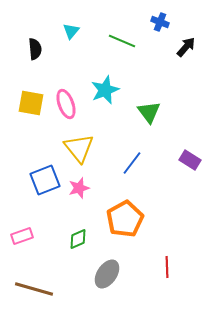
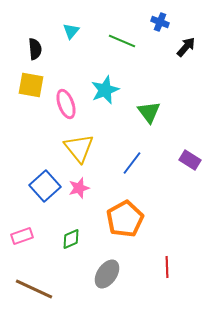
yellow square: moved 18 px up
blue square: moved 6 px down; rotated 20 degrees counterclockwise
green diamond: moved 7 px left
brown line: rotated 9 degrees clockwise
